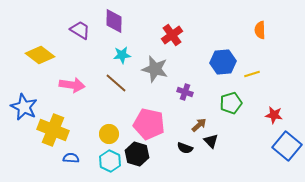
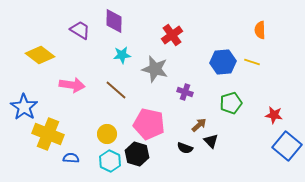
yellow line: moved 12 px up; rotated 35 degrees clockwise
brown line: moved 7 px down
blue star: rotated 8 degrees clockwise
yellow cross: moved 5 px left, 4 px down
yellow circle: moved 2 px left
